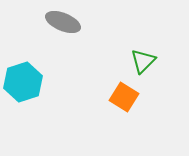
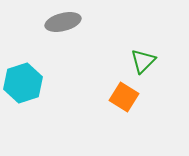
gray ellipse: rotated 36 degrees counterclockwise
cyan hexagon: moved 1 px down
